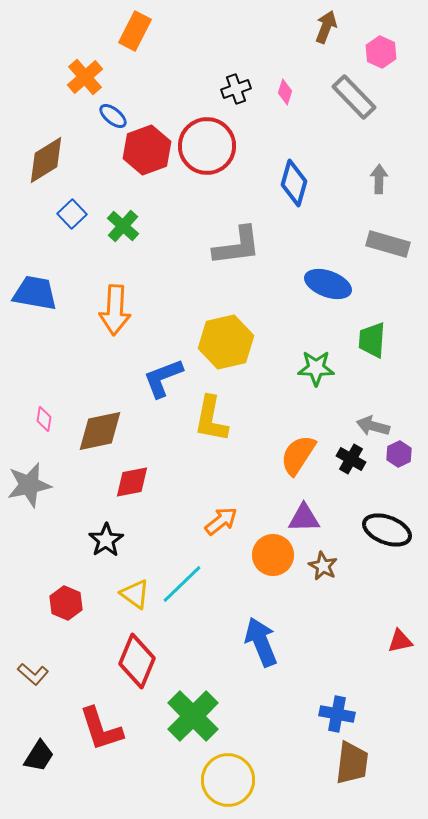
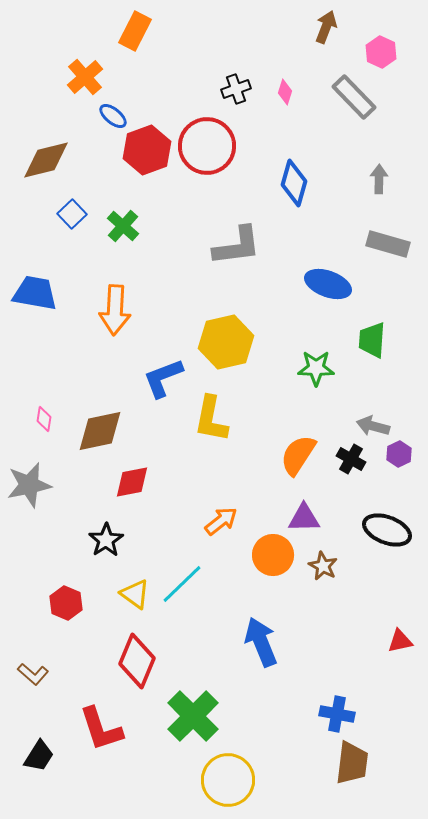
brown diamond at (46, 160): rotated 18 degrees clockwise
